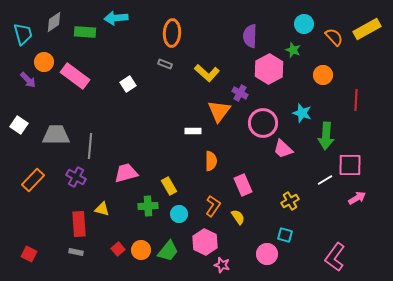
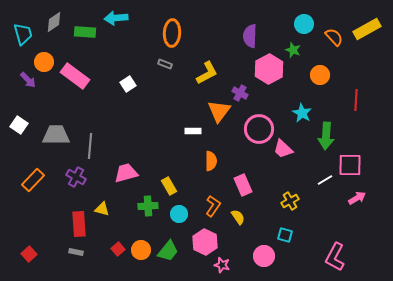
yellow L-shape at (207, 73): rotated 70 degrees counterclockwise
orange circle at (323, 75): moved 3 px left
cyan star at (302, 113): rotated 12 degrees clockwise
pink circle at (263, 123): moved 4 px left, 6 px down
red square at (29, 254): rotated 21 degrees clockwise
pink circle at (267, 254): moved 3 px left, 2 px down
pink L-shape at (335, 257): rotated 8 degrees counterclockwise
